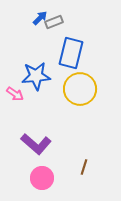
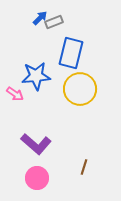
pink circle: moved 5 px left
